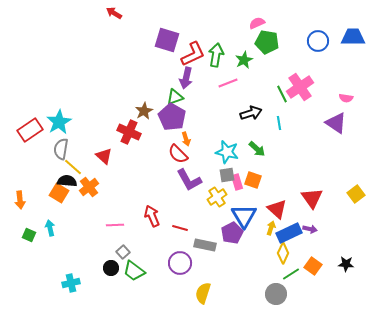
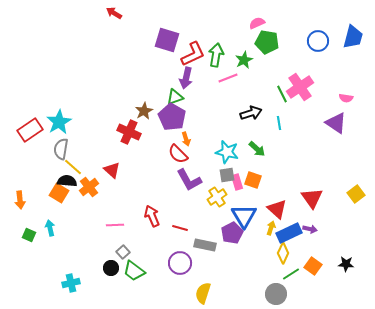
blue trapezoid at (353, 37): rotated 105 degrees clockwise
pink line at (228, 83): moved 5 px up
red triangle at (104, 156): moved 8 px right, 14 px down
